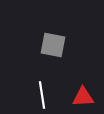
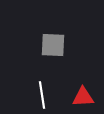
gray square: rotated 8 degrees counterclockwise
